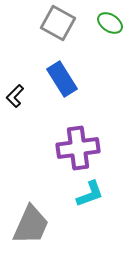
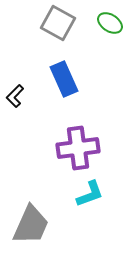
blue rectangle: moved 2 px right; rotated 8 degrees clockwise
